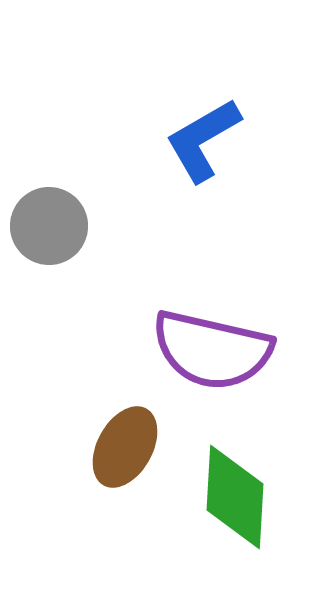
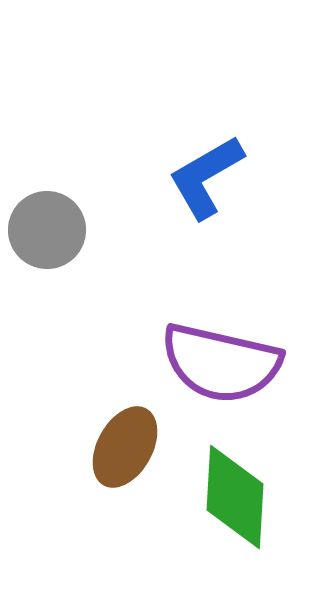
blue L-shape: moved 3 px right, 37 px down
gray circle: moved 2 px left, 4 px down
purple semicircle: moved 9 px right, 13 px down
